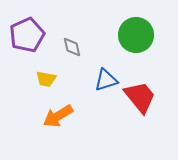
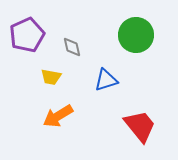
yellow trapezoid: moved 5 px right, 2 px up
red trapezoid: moved 29 px down
